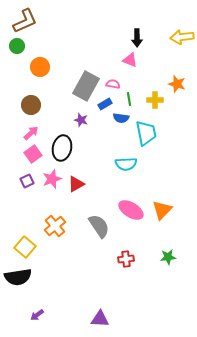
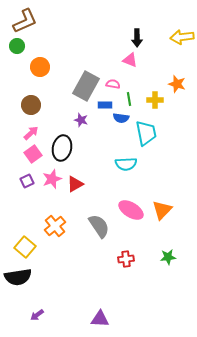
blue rectangle: moved 1 px down; rotated 32 degrees clockwise
red triangle: moved 1 px left
